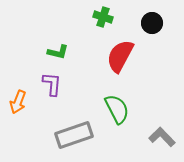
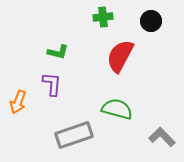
green cross: rotated 24 degrees counterclockwise
black circle: moved 1 px left, 2 px up
green semicircle: rotated 48 degrees counterclockwise
